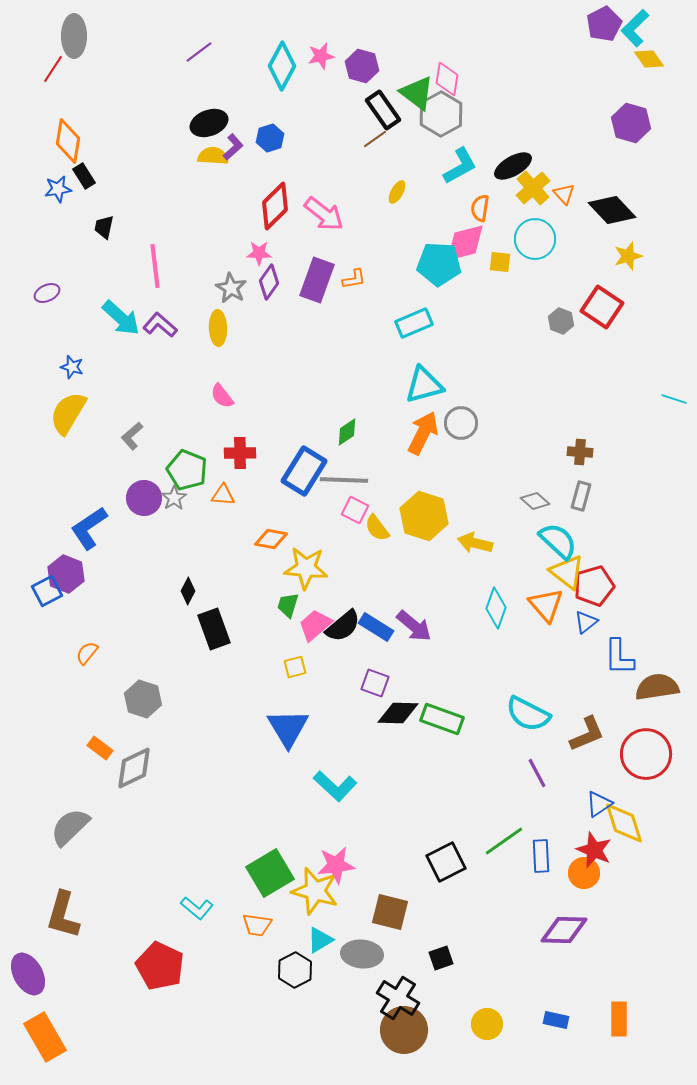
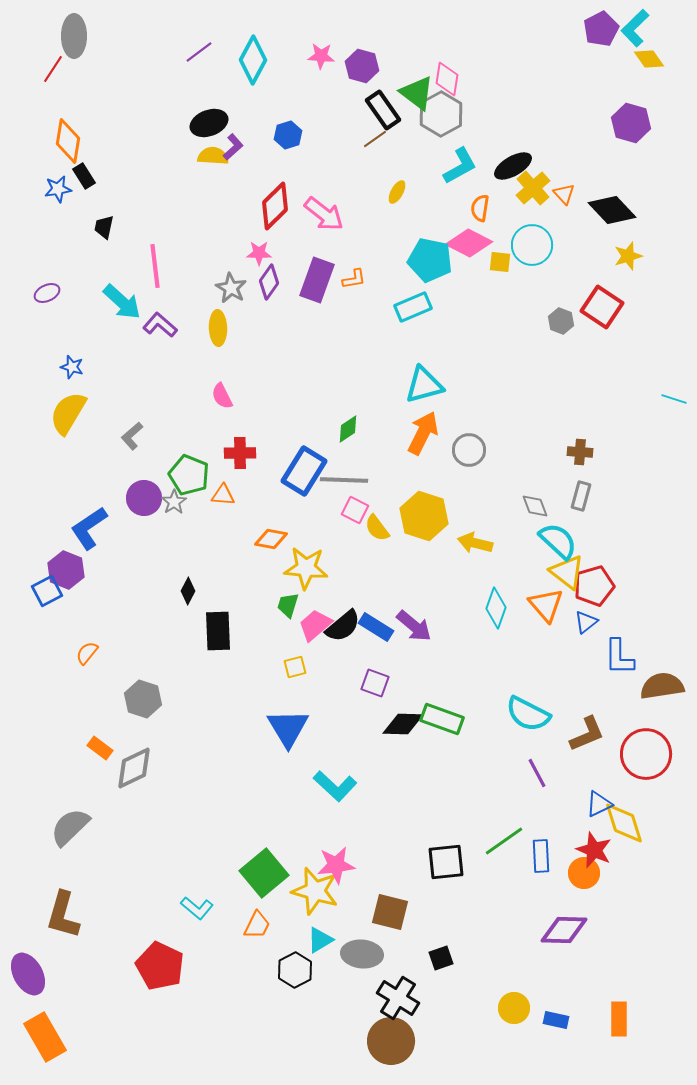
purple pentagon at (604, 24): moved 3 px left, 5 px down
pink star at (321, 56): rotated 16 degrees clockwise
cyan diamond at (282, 66): moved 29 px left, 6 px up
blue hexagon at (270, 138): moved 18 px right, 3 px up
cyan circle at (535, 239): moved 3 px left, 6 px down
pink diamond at (465, 243): moved 4 px right; rotated 42 degrees clockwise
cyan pentagon at (439, 264): moved 9 px left, 4 px up; rotated 9 degrees clockwise
cyan arrow at (121, 318): moved 1 px right, 16 px up
cyan rectangle at (414, 323): moved 1 px left, 16 px up
pink semicircle at (222, 396): rotated 12 degrees clockwise
gray circle at (461, 423): moved 8 px right, 27 px down
green diamond at (347, 432): moved 1 px right, 3 px up
green pentagon at (187, 470): moved 2 px right, 5 px down
gray star at (174, 498): moved 4 px down
gray diamond at (535, 501): moved 5 px down; rotated 28 degrees clockwise
purple hexagon at (66, 574): moved 4 px up
black rectangle at (214, 629): moved 4 px right, 2 px down; rotated 18 degrees clockwise
brown semicircle at (657, 687): moved 5 px right, 1 px up
black diamond at (398, 713): moved 5 px right, 11 px down
blue triangle at (599, 804): rotated 8 degrees clockwise
black square at (446, 862): rotated 21 degrees clockwise
green square at (270, 873): moved 6 px left; rotated 9 degrees counterclockwise
orange trapezoid at (257, 925): rotated 72 degrees counterclockwise
yellow circle at (487, 1024): moved 27 px right, 16 px up
brown circle at (404, 1030): moved 13 px left, 11 px down
